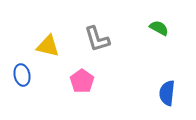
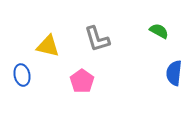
green semicircle: moved 3 px down
blue semicircle: moved 7 px right, 20 px up
